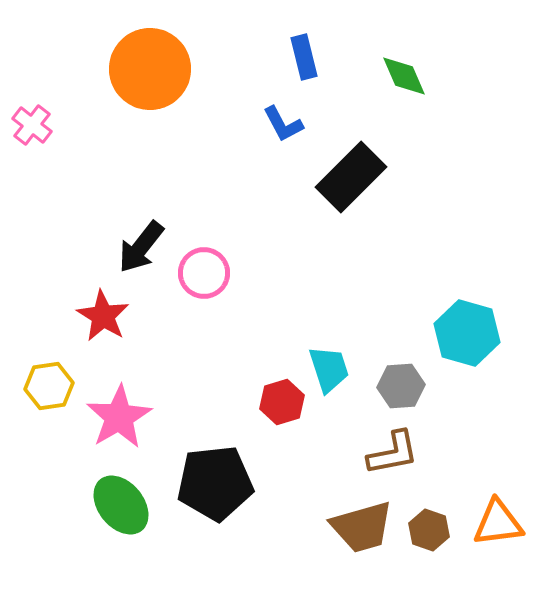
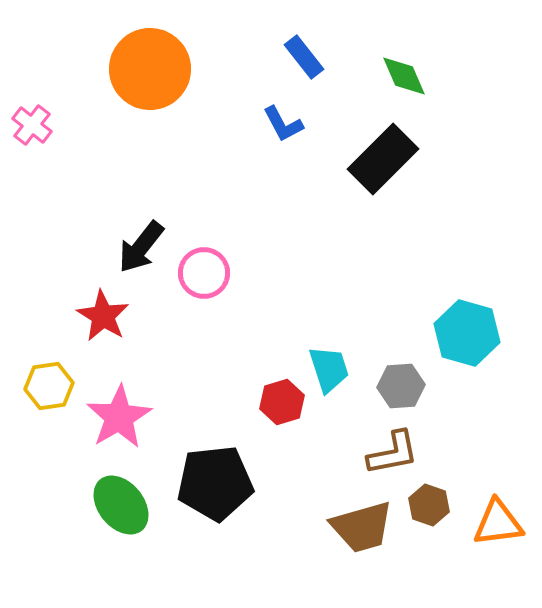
blue rectangle: rotated 24 degrees counterclockwise
black rectangle: moved 32 px right, 18 px up
brown hexagon: moved 25 px up
